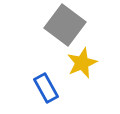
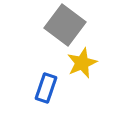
blue rectangle: rotated 48 degrees clockwise
